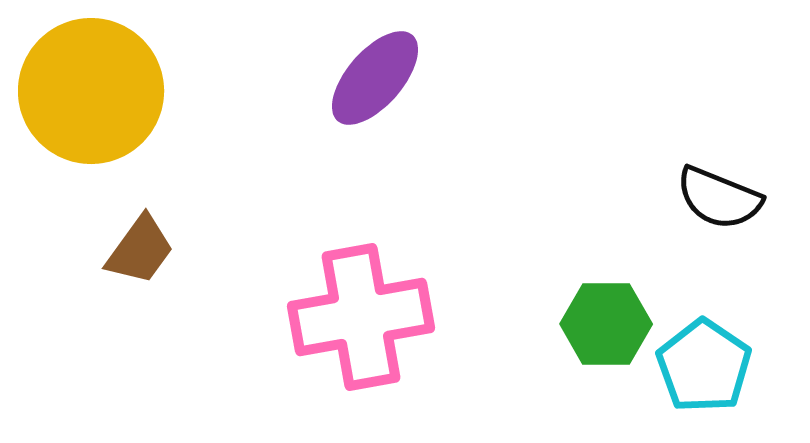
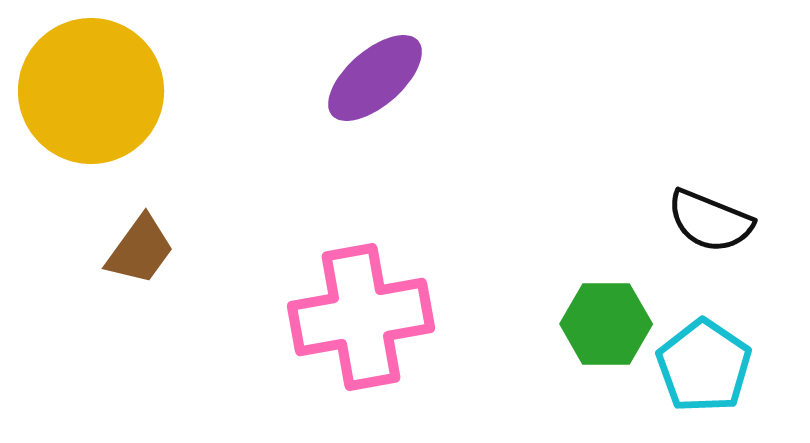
purple ellipse: rotated 8 degrees clockwise
black semicircle: moved 9 px left, 23 px down
